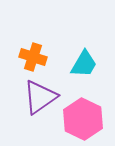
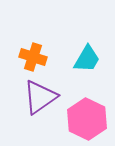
cyan trapezoid: moved 3 px right, 5 px up
pink hexagon: moved 4 px right
